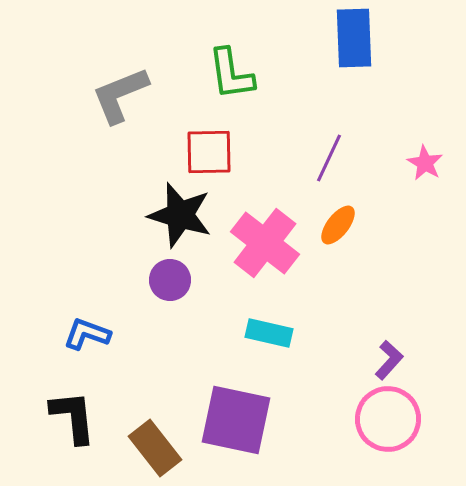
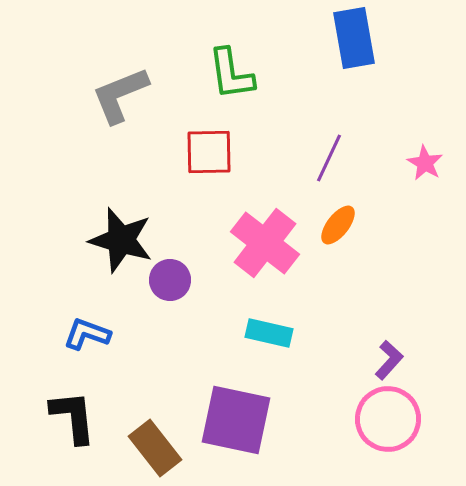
blue rectangle: rotated 8 degrees counterclockwise
black star: moved 59 px left, 25 px down
